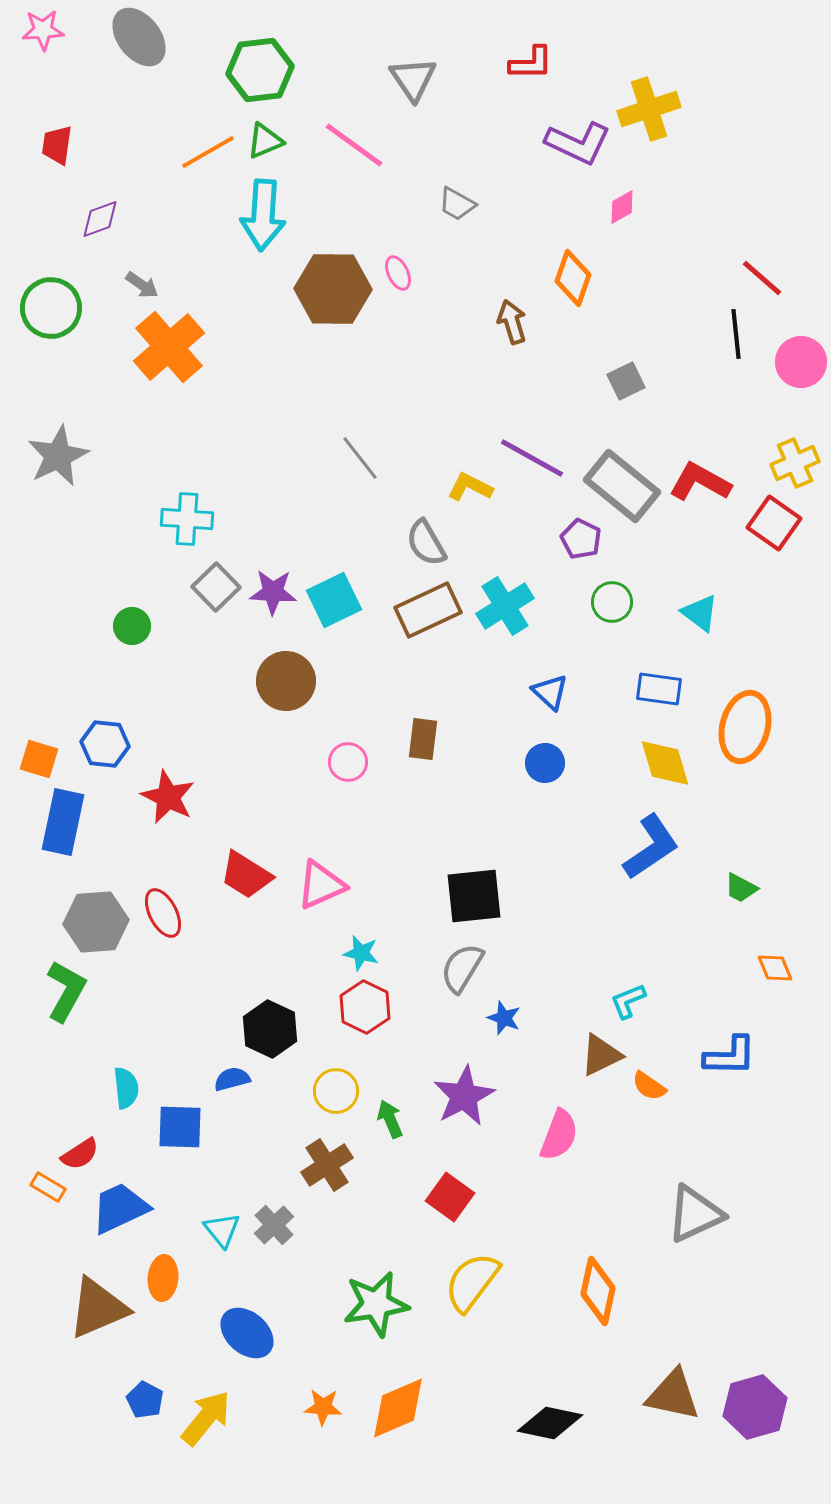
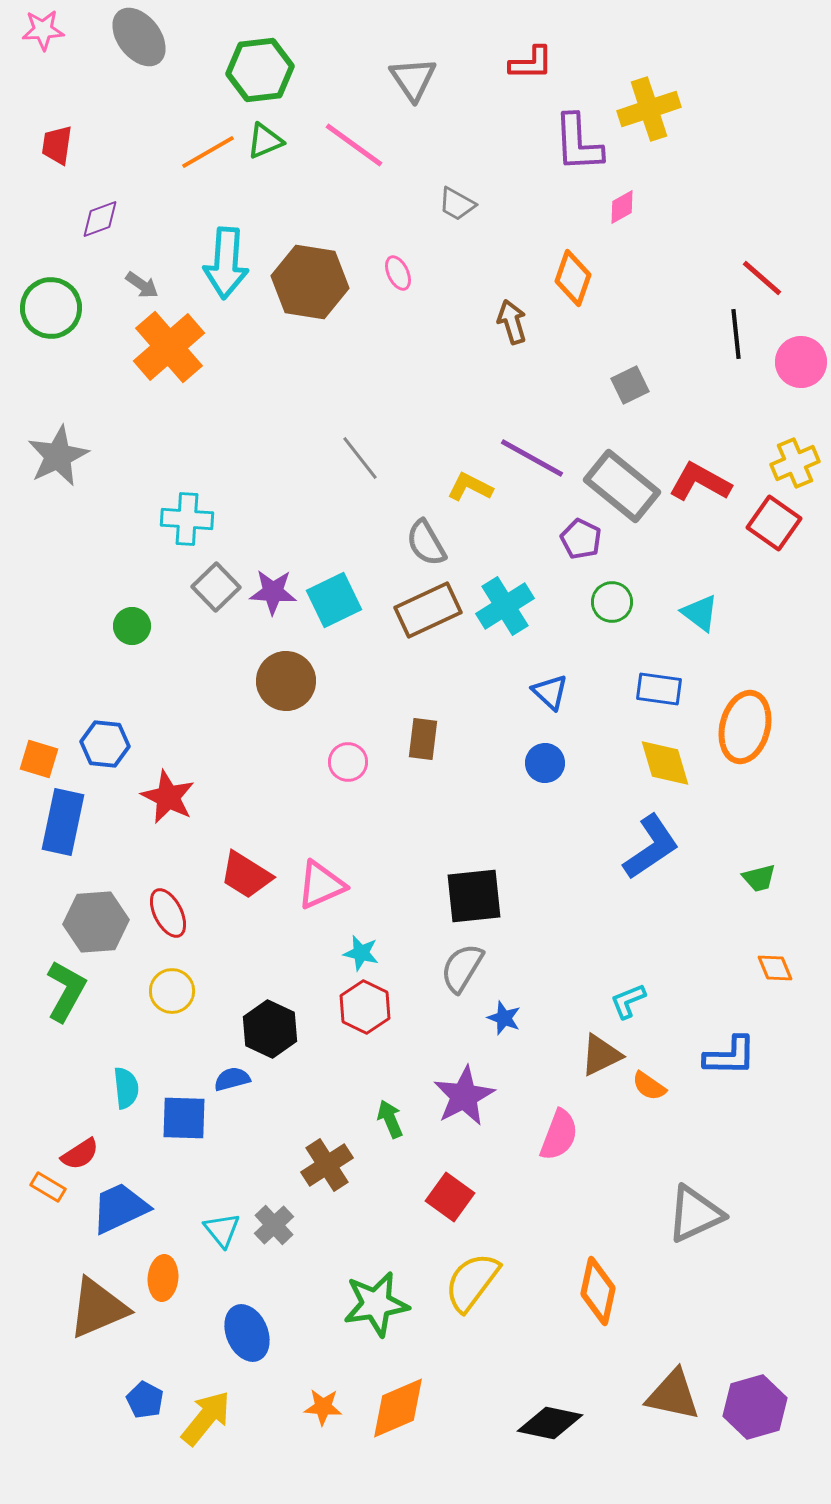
purple L-shape at (578, 143): rotated 62 degrees clockwise
cyan arrow at (263, 215): moved 37 px left, 48 px down
brown hexagon at (333, 289): moved 23 px left, 7 px up; rotated 8 degrees clockwise
gray square at (626, 381): moved 4 px right, 4 px down
green trapezoid at (741, 888): moved 18 px right, 10 px up; rotated 42 degrees counterclockwise
red ellipse at (163, 913): moved 5 px right
yellow circle at (336, 1091): moved 164 px left, 100 px up
blue square at (180, 1127): moved 4 px right, 9 px up
blue ellipse at (247, 1333): rotated 26 degrees clockwise
